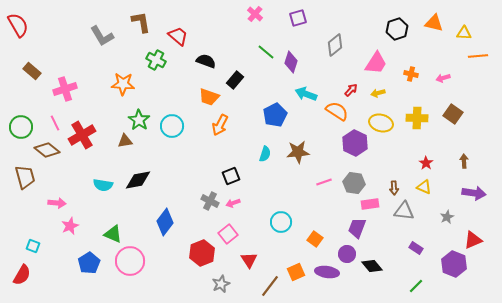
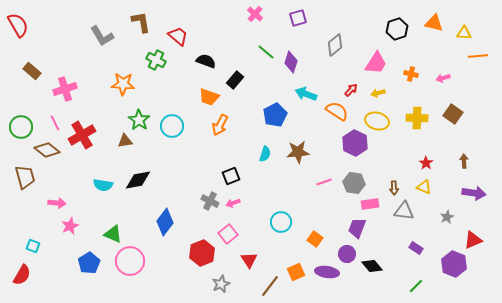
yellow ellipse at (381, 123): moved 4 px left, 2 px up
